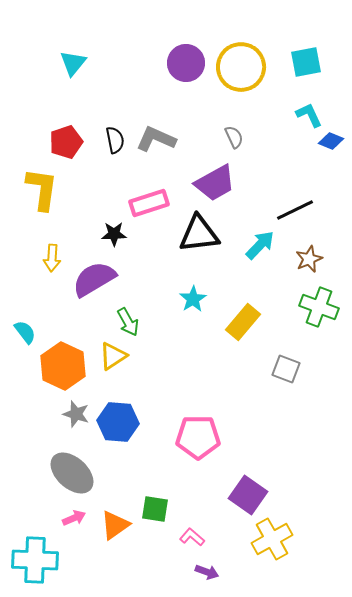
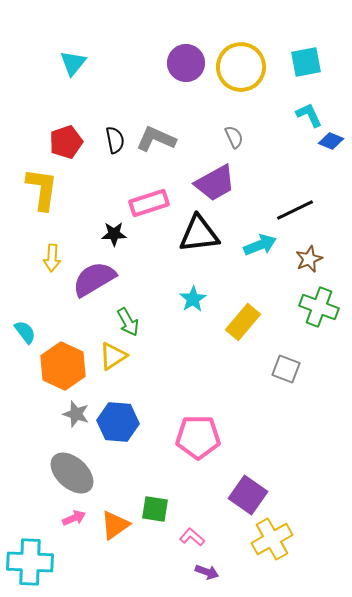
cyan arrow: rotated 24 degrees clockwise
cyan cross: moved 5 px left, 2 px down
